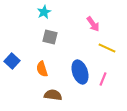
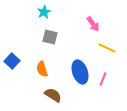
brown semicircle: rotated 24 degrees clockwise
